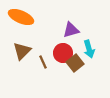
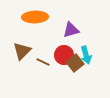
orange ellipse: moved 14 px right; rotated 25 degrees counterclockwise
cyan arrow: moved 3 px left, 6 px down
red circle: moved 1 px right, 2 px down
brown line: rotated 40 degrees counterclockwise
